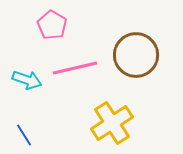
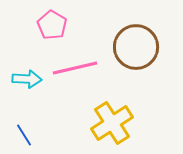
brown circle: moved 8 px up
cyan arrow: moved 1 px up; rotated 16 degrees counterclockwise
